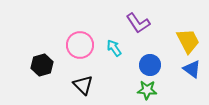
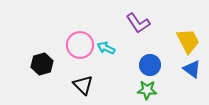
cyan arrow: moved 8 px left; rotated 30 degrees counterclockwise
black hexagon: moved 1 px up
